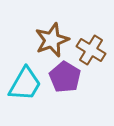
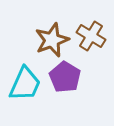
brown cross: moved 14 px up
cyan trapezoid: rotated 6 degrees counterclockwise
